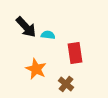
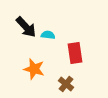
orange star: moved 2 px left; rotated 10 degrees counterclockwise
